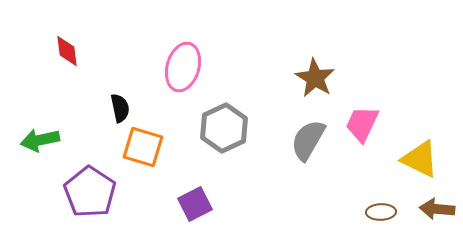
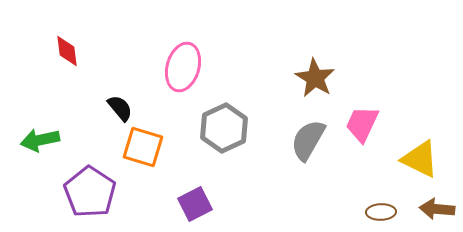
black semicircle: rotated 28 degrees counterclockwise
